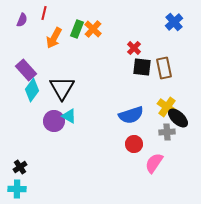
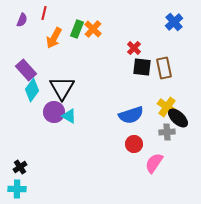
purple circle: moved 9 px up
